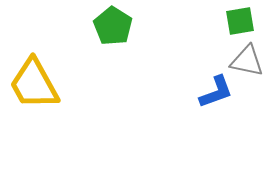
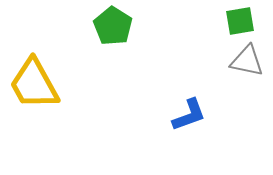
blue L-shape: moved 27 px left, 23 px down
